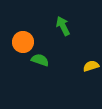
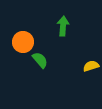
green arrow: rotated 30 degrees clockwise
green semicircle: rotated 30 degrees clockwise
